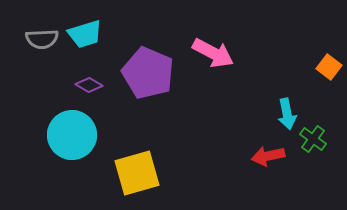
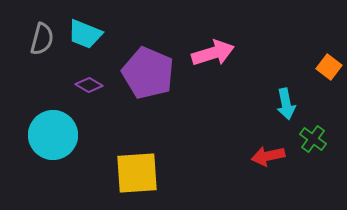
cyan trapezoid: rotated 39 degrees clockwise
gray semicircle: rotated 72 degrees counterclockwise
pink arrow: rotated 45 degrees counterclockwise
cyan arrow: moved 1 px left, 10 px up
cyan circle: moved 19 px left
yellow square: rotated 12 degrees clockwise
